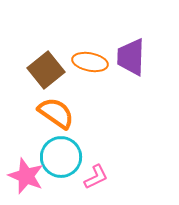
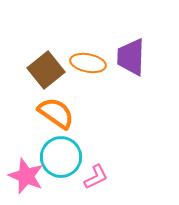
orange ellipse: moved 2 px left, 1 px down
